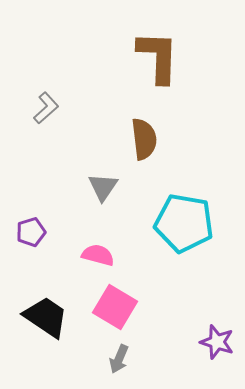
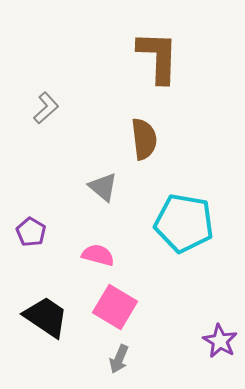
gray triangle: rotated 24 degrees counterclockwise
purple pentagon: rotated 24 degrees counterclockwise
purple star: moved 3 px right, 1 px up; rotated 12 degrees clockwise
